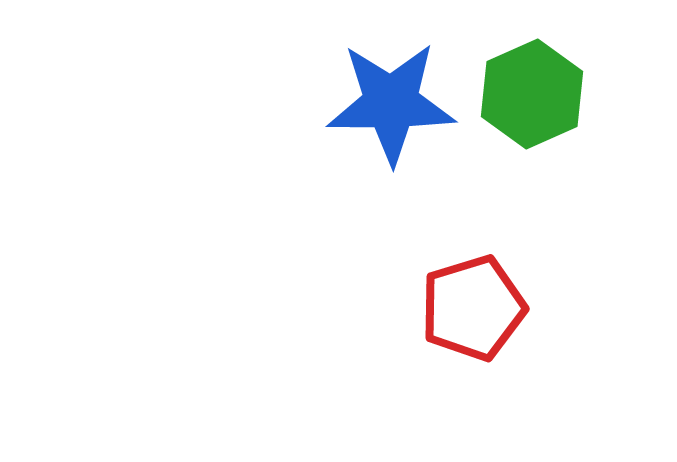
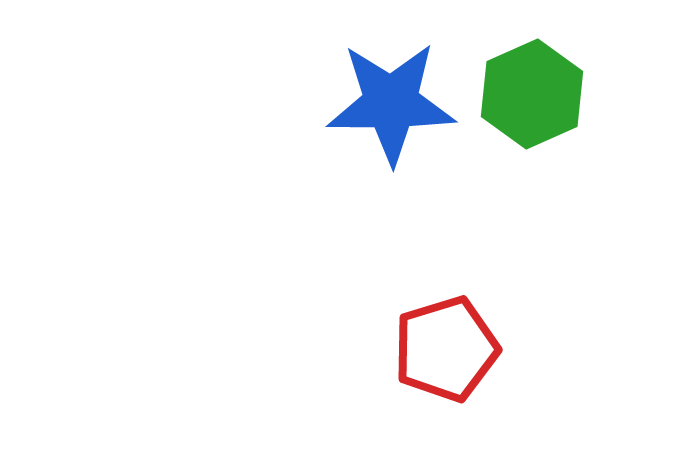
red pentagon: moved 27 px left, 41 px down
